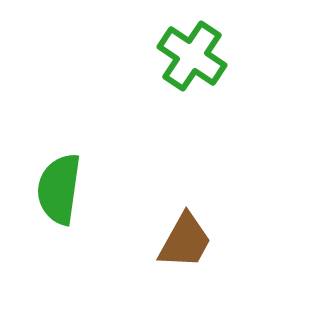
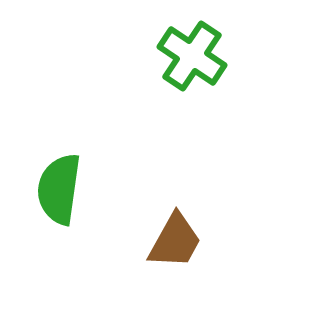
brown trapezoid: moved 10 px left
